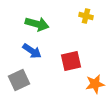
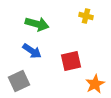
gray square: moved 1 px down
orange star: rotated 18 degrees counterclockwise
